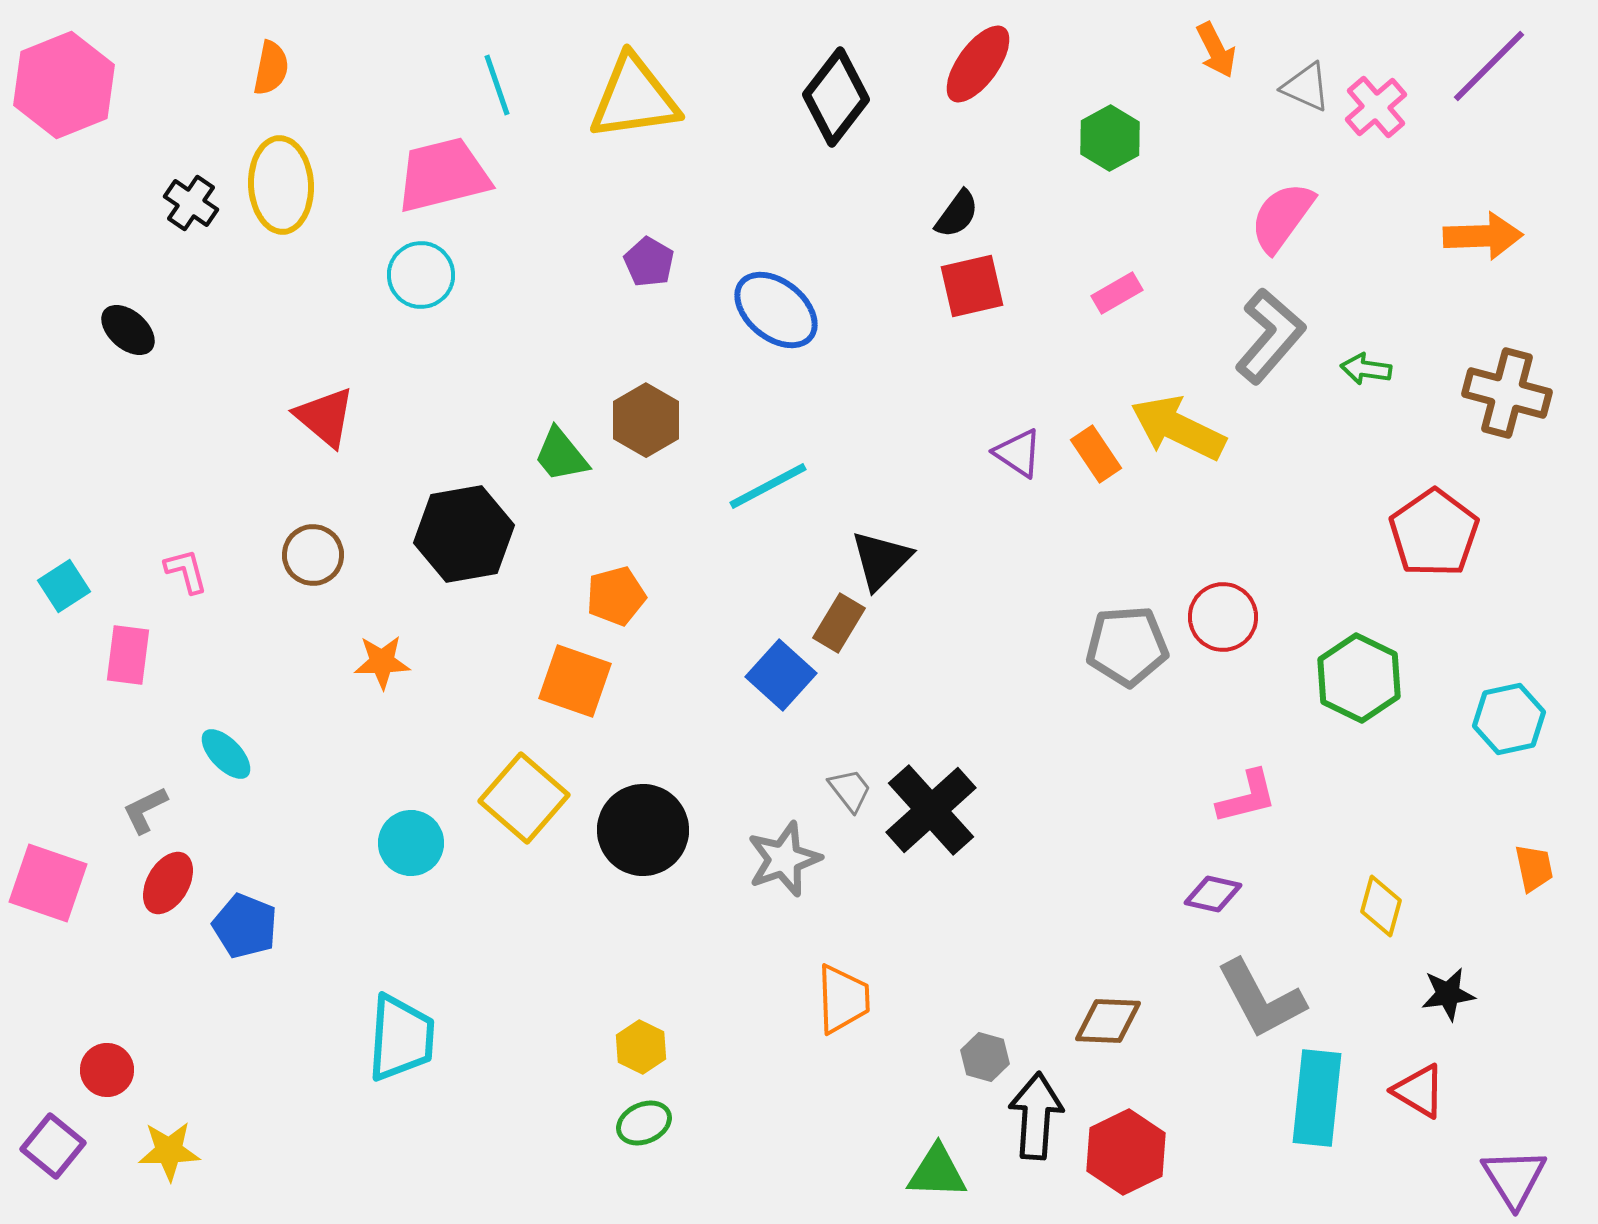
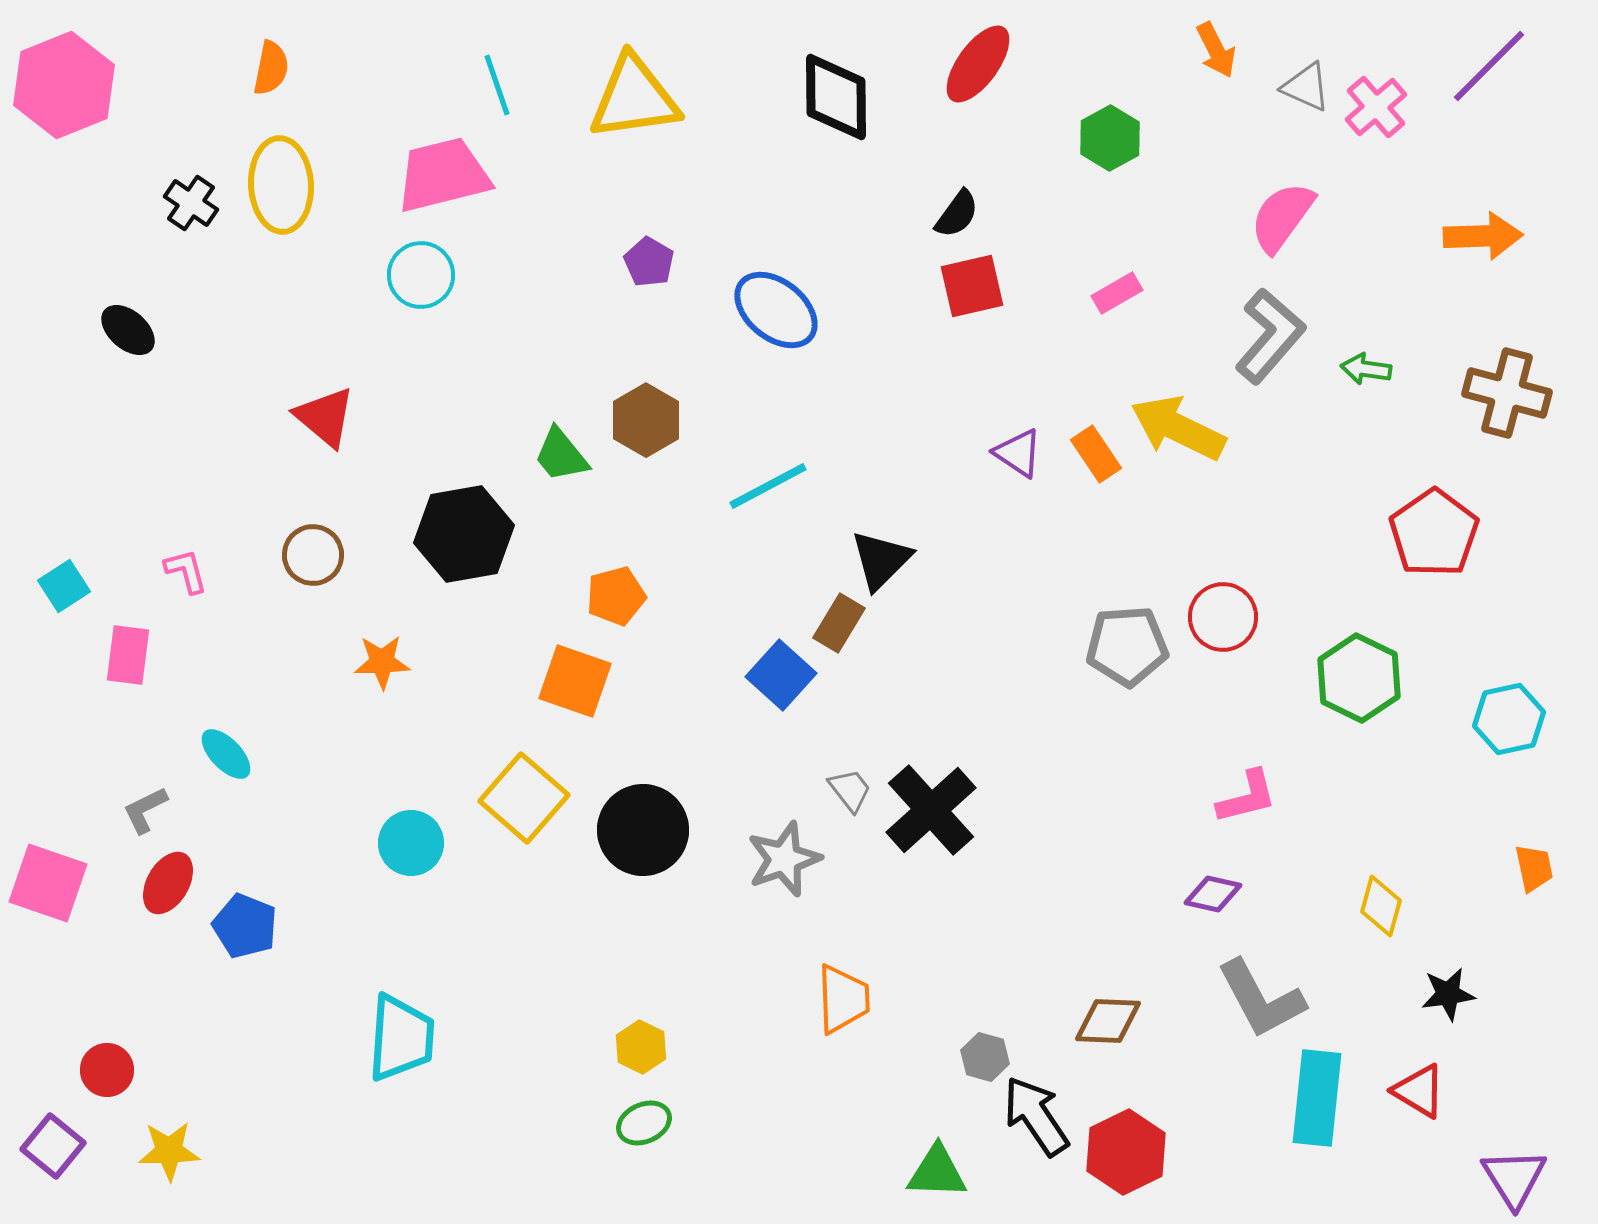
black diamond at (836, 97): rotated 38 degrees counterclockwise
black arrow at (1036, 1116): rotated 38 degrees counterclockwise
